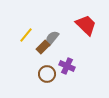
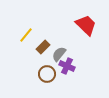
gray semicircle: moved 7 px right, 16 px down
